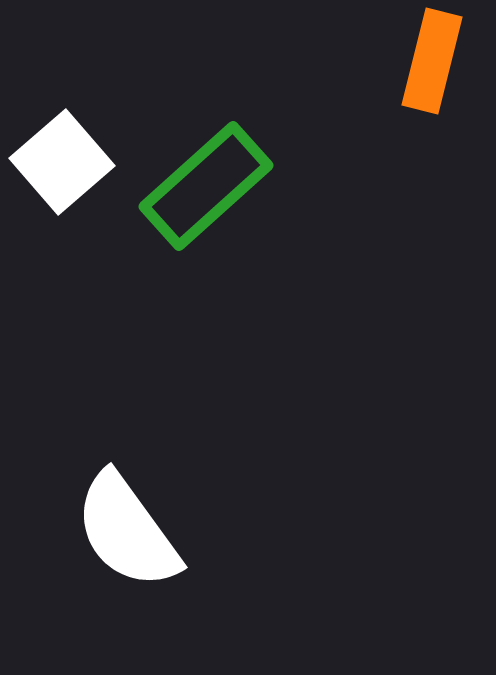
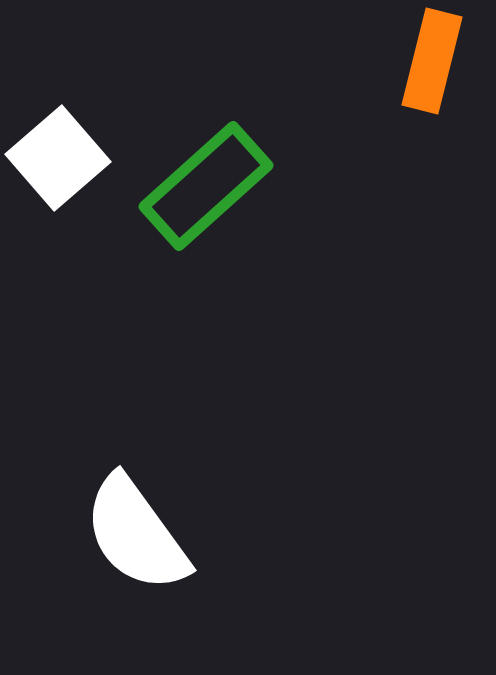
white square: moved 4 px left, 4 px up
white semicircle: moved 9 px right, 3 px down
